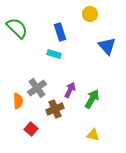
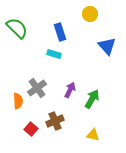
brown cross: moved 12 px down
